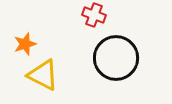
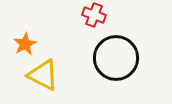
orange star: rotated 10 degrees counterclockwise
